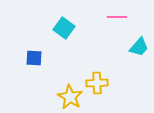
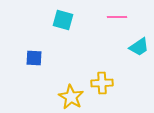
cyan square: moved 1 px left, 8 px up; rotated 20 degrees counterclockwise
cyan trapezoid: rotated 15 degrees clockwise
yellow cross: moved 5 px right
yellow star: moved 1 px right
